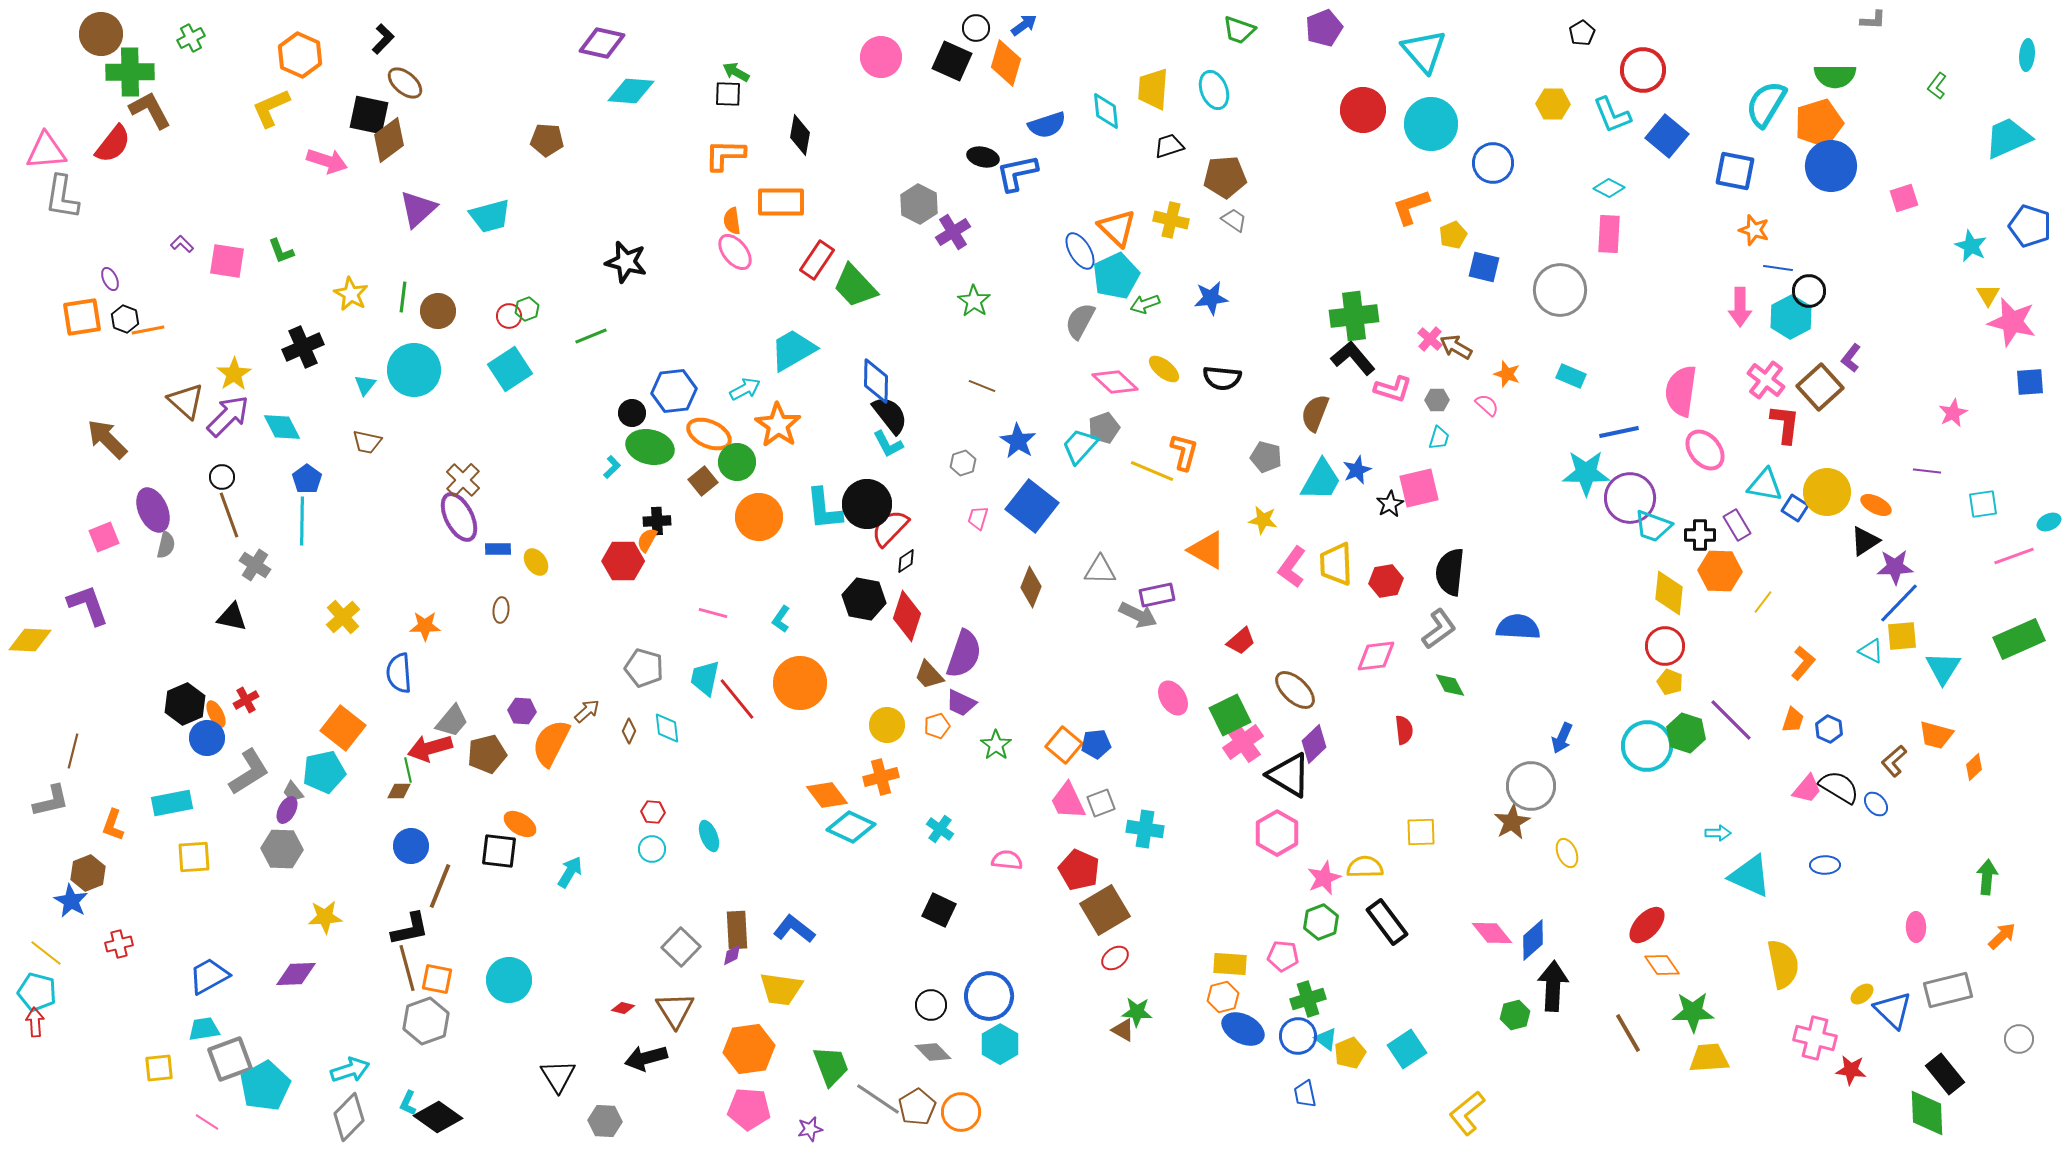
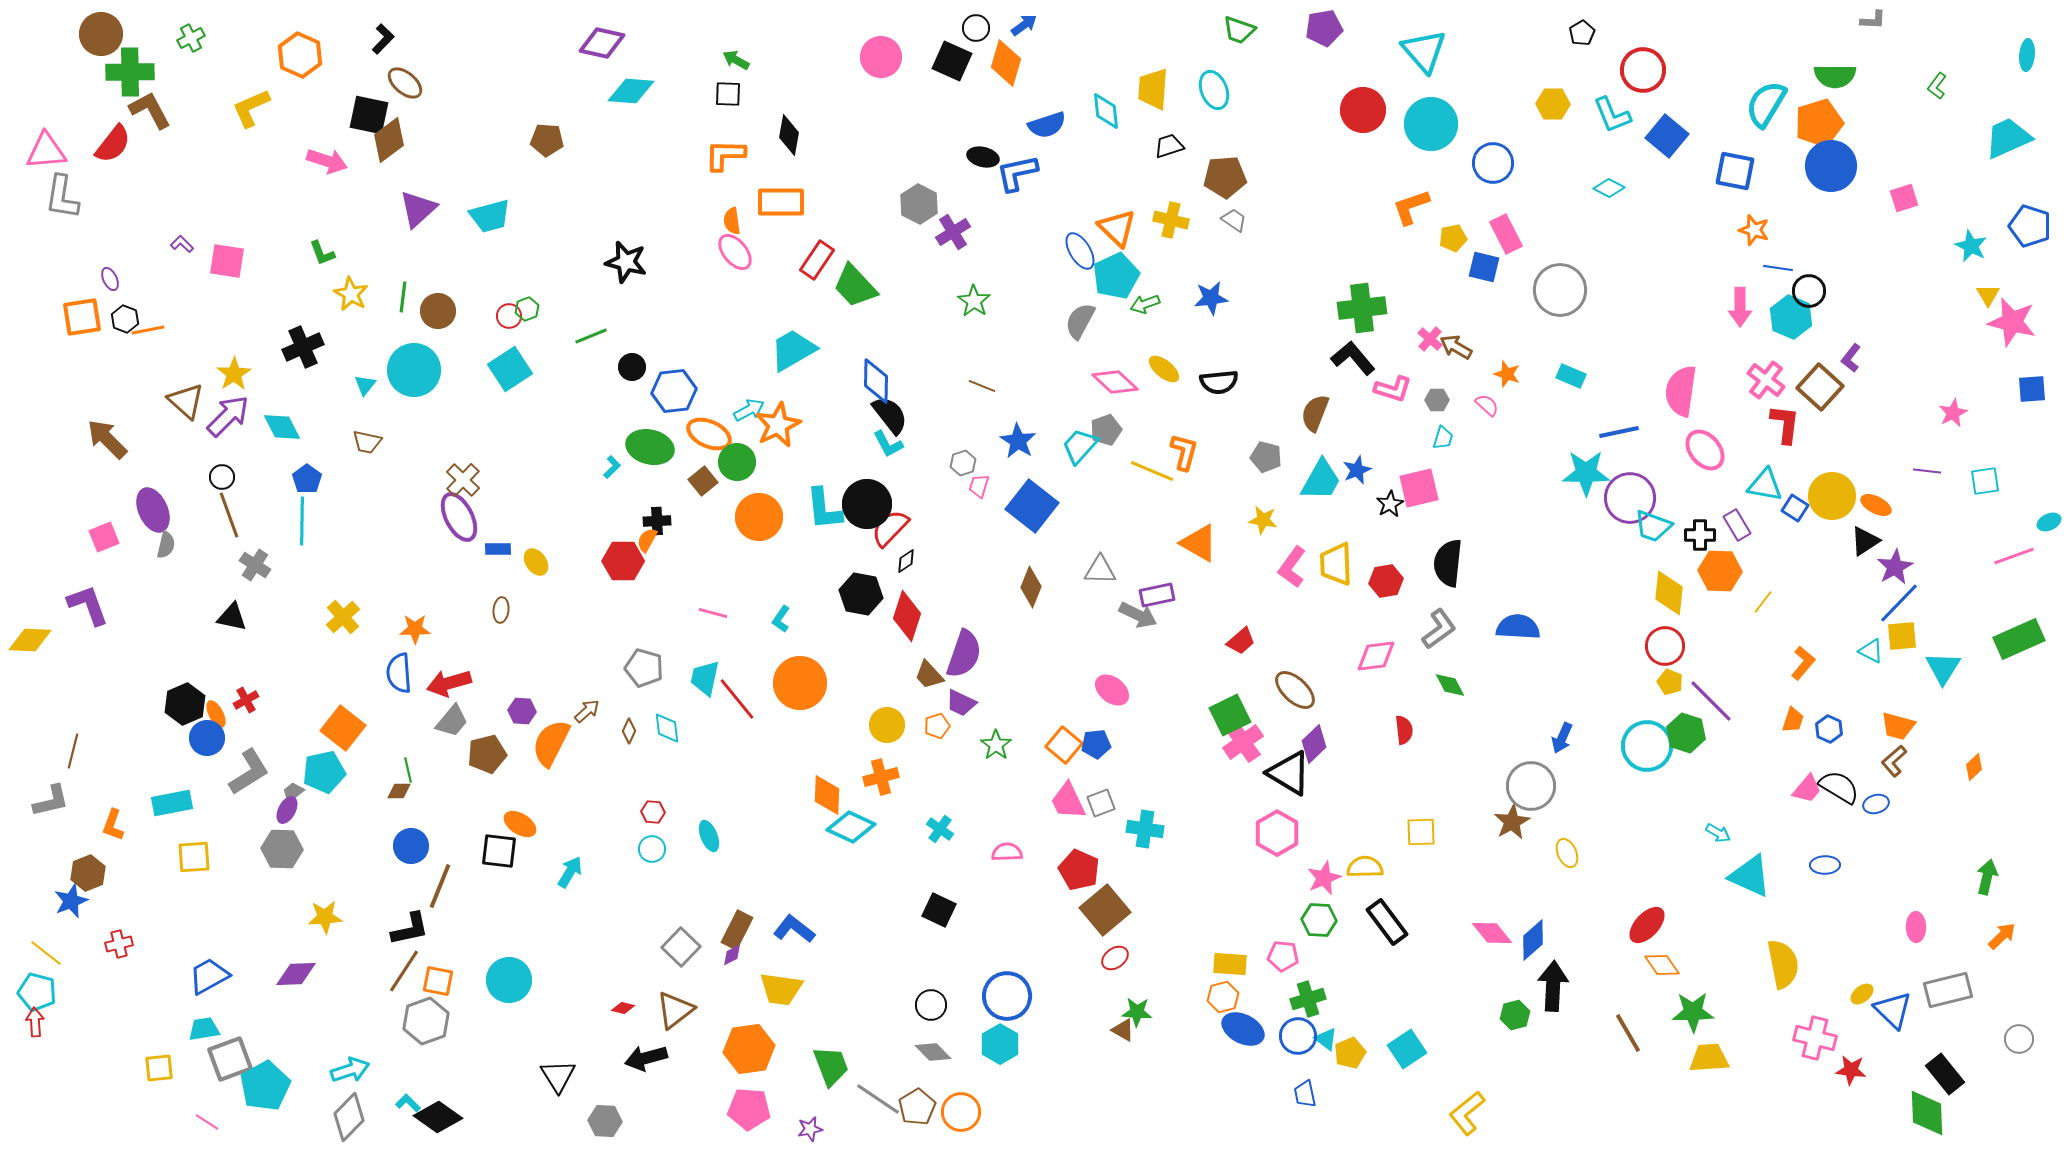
purple pentagon at (1324, 28): rotated 12 degrees clockwise
green arrow at (736, 72): moved 12 px up
yellow L-shape at (271, 108): moved 20 px left
black diamond at (800, 135): moved 11 px left
pink rectangle at (1609, 234): moved 103 px left; rotated 30 degrees counterclockwise
yellow pentagon at (1453, 235): moved 3 px down; rotated 12 degrees clockwise
green L-shape at (281, 251): moved 41 px right, 2 px down
green cross at (1354, 316): moved 8 px right, 8 px up
cyan hexagon at (1791, 317): rotated 9 degrees counterclockwise
black semicircle at (1222, 378): moved 3 px left, 4 px down; rotated 12 degrees counterclockwise
blue square at (2030, 382): moved 2 px right, 7 px down
brown square at (1820, 387): rotated 6 degrees counterclockwise
cyan arrow at (745, 389): moved 4 px right, 21 px down
black circle at (632, 413): moved 46 px up
orange star at (778, 425): rotated 12 degrees clockwise
gray pentagon at (1104, 428): moved 2 px right, 2 px down
cyan trapezoid at (1439, 438): moved 4 px right
yellow circle at (1827, 492): moved 5 px right, 4 px down
cyan square at (1983, 504): moved 2 px right, 23 px up
pink trapezoid at (978, 518): moved 1 px right, 32 px up
orange triangle at (1207, 550): moved 8 px left, 7 px up
purple star at (1895, 567): rotated 27 degrees counterclockwise
black semicircle at (1450, 572): moved 2 px left, 9 px up
black hexagon at (864, 599): moved 3 px left, 5 px up
orange star at (425, 626): moved 10 px left, 3 px down
pink ellipse at (1173, 698): moved 61 px left, 8 px up; rotated 20 degrees counterclockwise
purple line at (1731, 720): moved 20 px left, 19 px up
orange trapezoid at (1936, 735): moved 38 px left, 9 px up
red arrow at (430, 748): moved 19 px right, 65 px up
black triangle at (1289, 775): moved 2 px up
gray trapezoid at (293, 792): rotated 90 degrees clockwise
orange diamond at (827, 795): rotated 39 degrees clockwise
blue ellipse at (1876, 804): rotated 65 degrees counterclockwise
cyan arrow at (1718, 833): rotated 30 degrees clockwise
pink semicircle at (1007, 860): moved 8 px up; rotated 8 degrees counterclockwise
green arrow at (1987, 877): rotated 8 degrees clockwise
blue star at (71, 901): rotated 20 degrees clockwise
brown square at (1105, 910): rotated 9 degrees counterclockwise
green hexagon at (1321, 922): moved 2 px left, 2 px up; rotated 24 degrees clockwise
brown rectangle at (737, 930): rotated 30 degrees clockwise
brown line at (407, 968): moved 3 px left, 3 px down; rotated 48 degrees clockwise
orange square at (437, 979): moved 1 px right, 2 px down
blue circle at (989, 996): moved 18 px right
brown triangle at (675, 1010): rotated 24 degrees clockwise
cyan L-shape at (408, 1103): rotated 110 degrees clockwise
